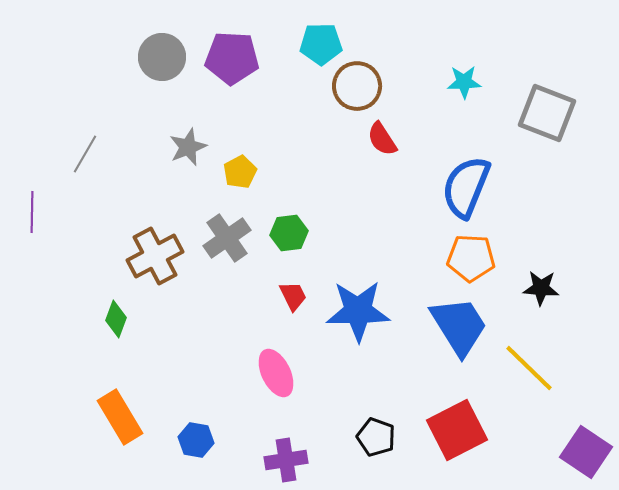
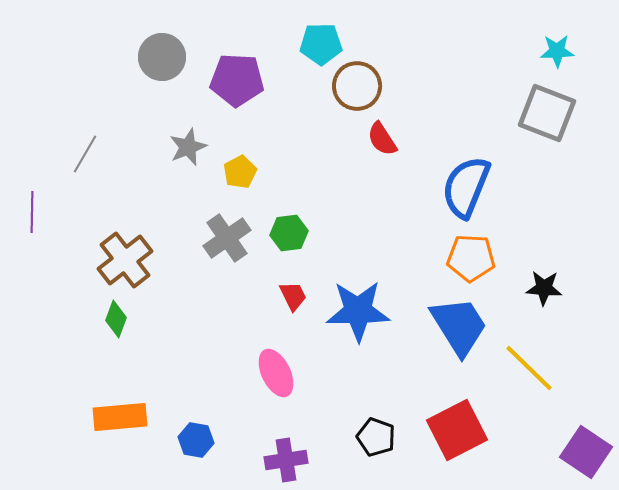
purple pentagon: moved 5 px right, 22 px down
cyan star: moved 93 px right, 31 px up
brown cross: moved 30 px left, 4 px down; rotated 10 degrees counterclockwise
black star: moved 3 px right
orange rectangle: rotated 64 degrees counterclockwise
